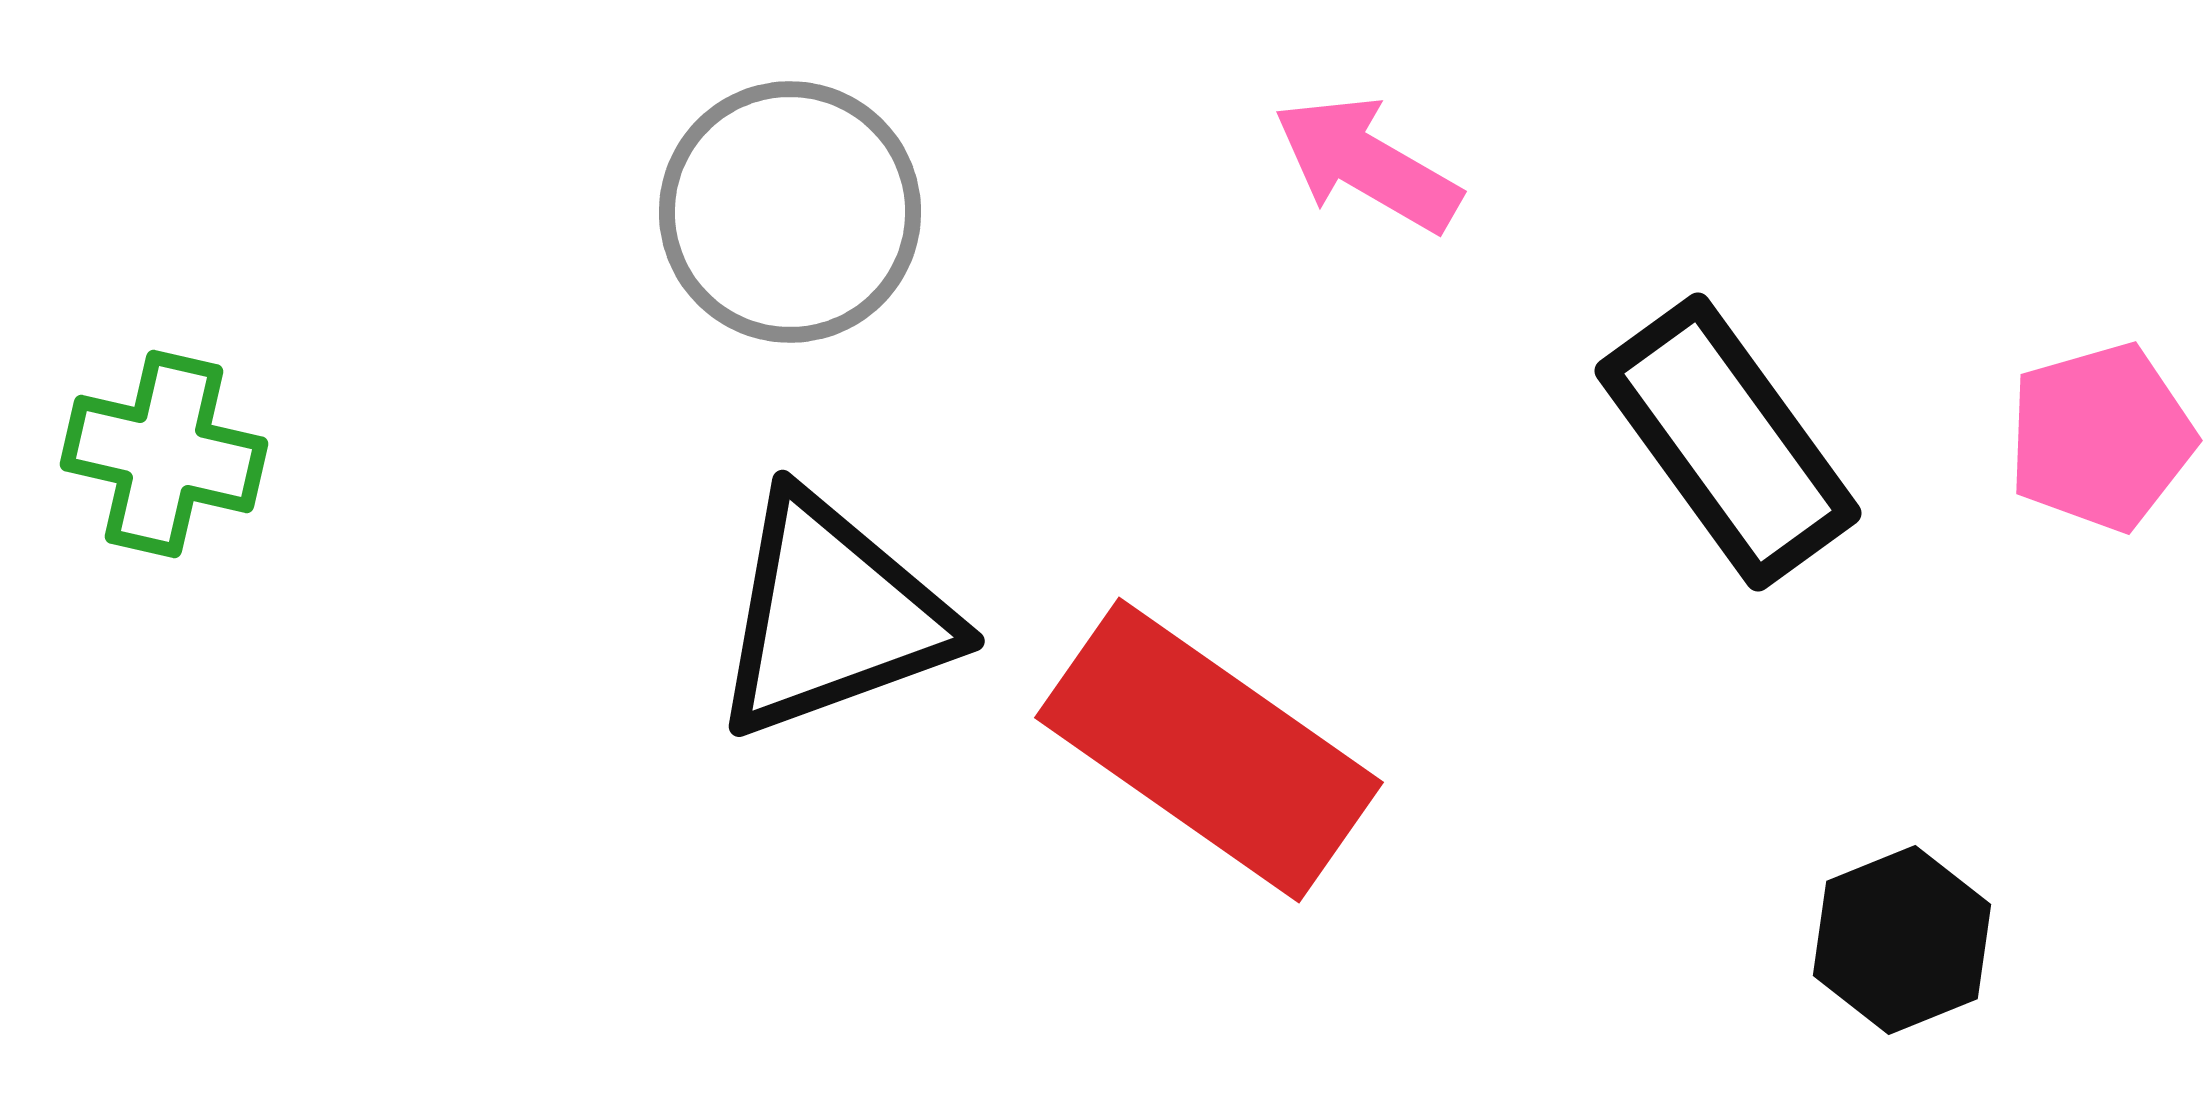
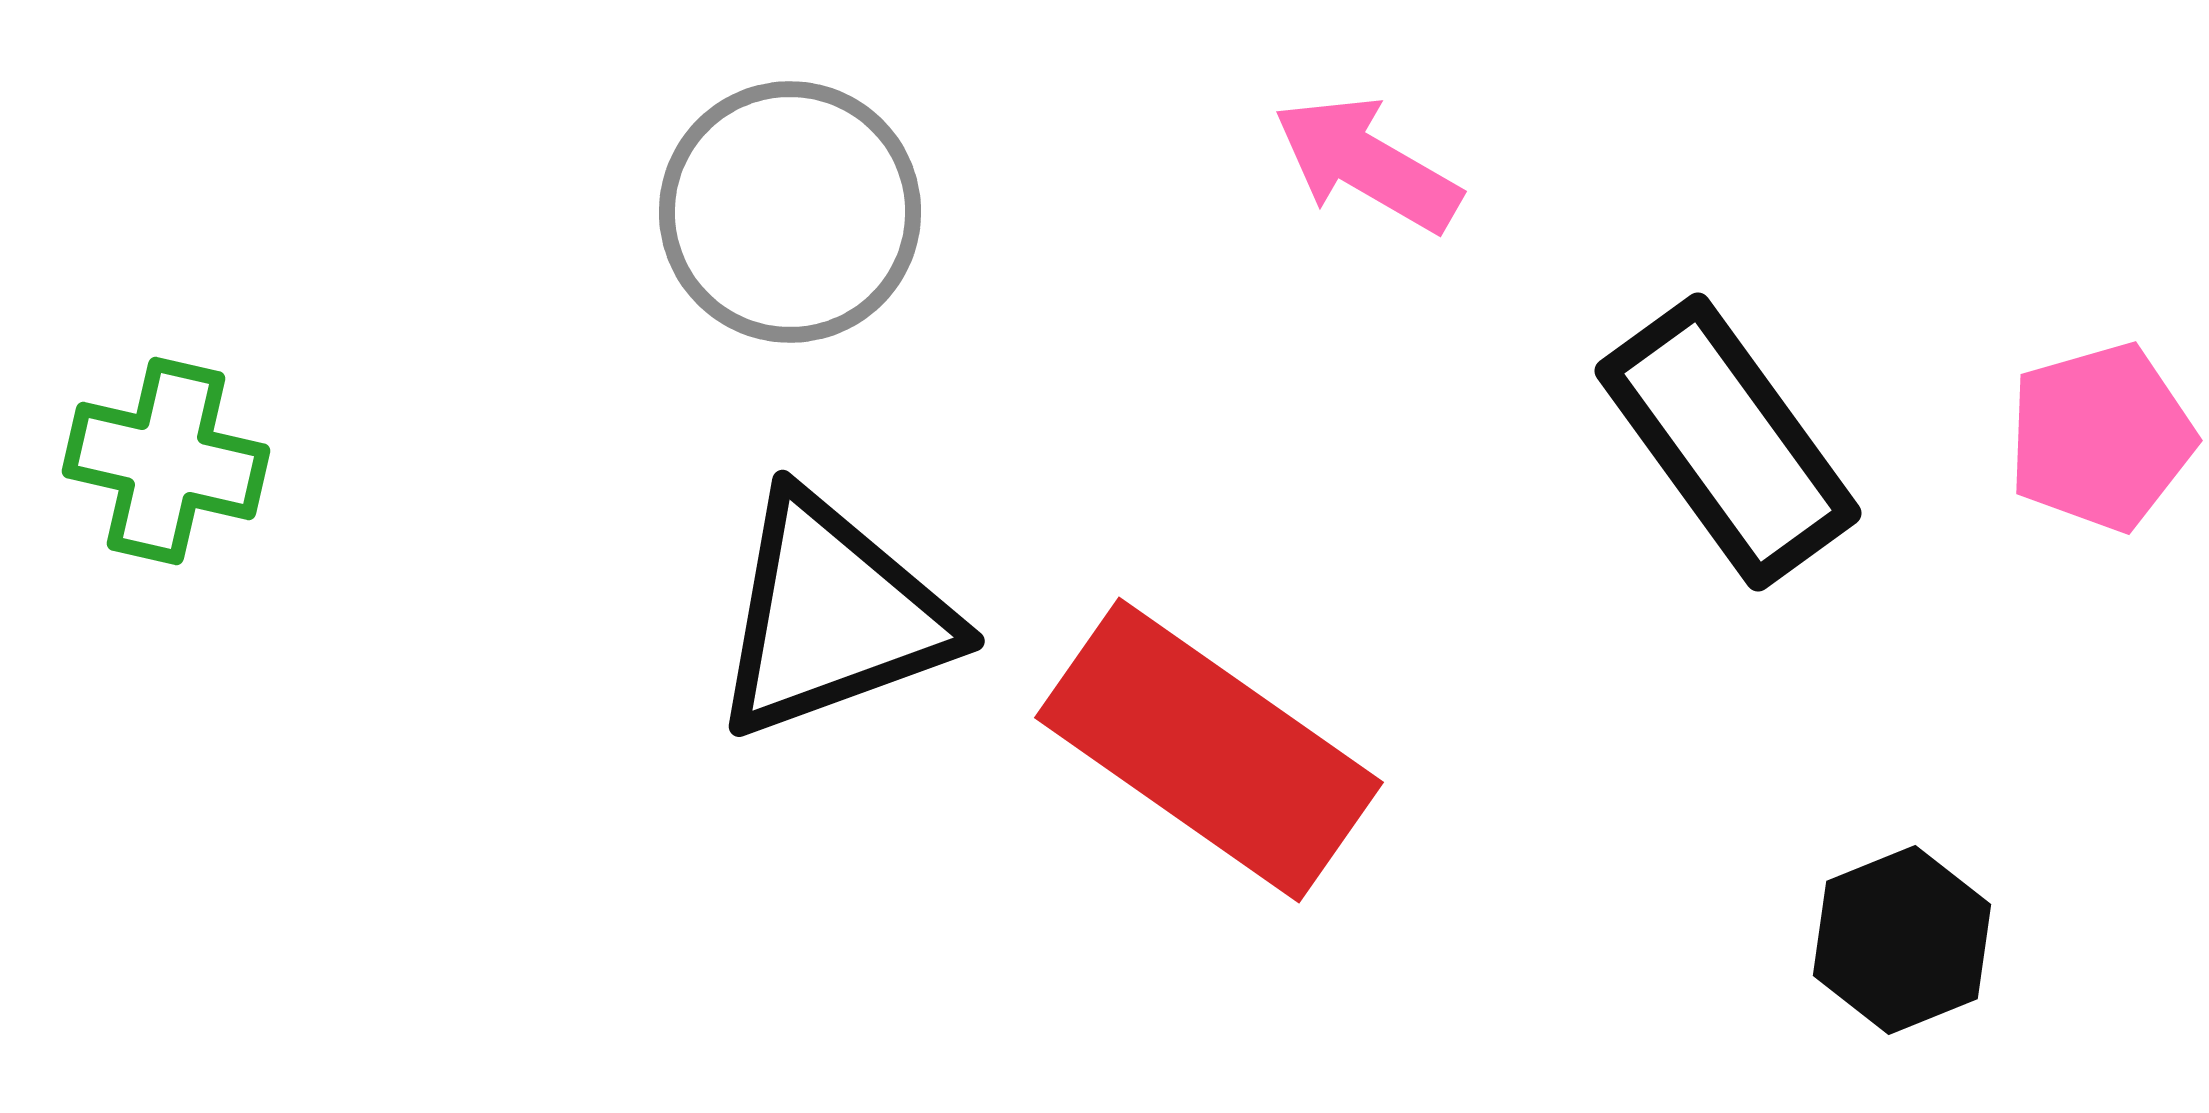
green cross: moved 2 px right, 7 px down
